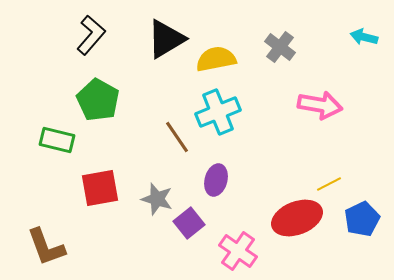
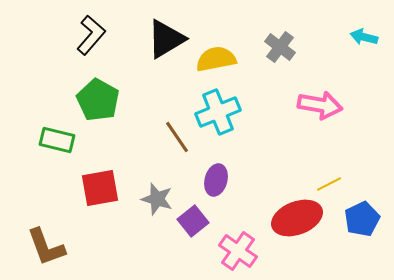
purple square: moved 4 px right, 2 px up
